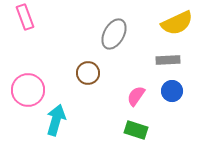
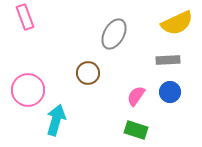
blue circle: moved 2 px left, 1 px down
